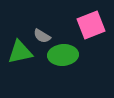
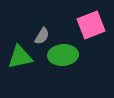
gray semicircle: rotated 90 degrees counterclockwise
green triangle: moved 5 px down
